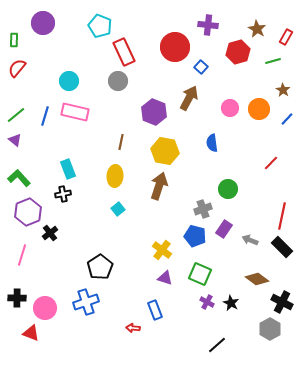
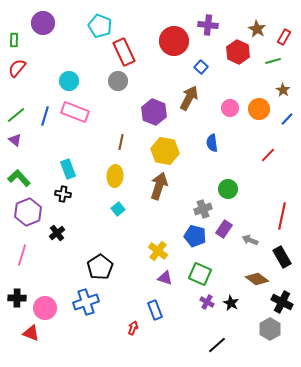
red rectangle at (286, 37): moved 2 px left
red circle at (175, 47): moved 1 px left, 6 px up
red hexagon at (238, 52): rotated 20 degrees counterclockwise
pink rectangle at (75, 112): rotated 8 degrees clockwise
red line at (271, 163): moved 3 px left, 8 px up
black cross at (63, 194): rotated 21 degrees clockwise
black cross at (50, 233): moved 7 px right
black rectangle at (282, 247): moved 10 px down; rotated 15 degrees clockwise
yellow cross at (162, 250): moved 4 px left, 1 px down
red arrow at (133, 328): rotated 104 degrees clockwise
